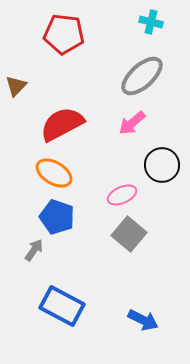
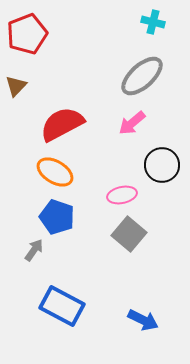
cyan cross: moved 2 px right
red pentagon: moved 37 px left; rotated 27 degrees counterclockwise
orange ellipse: moved 1 px right, 1 px up
pink ellipse: rotated 12 degrees clockwise
